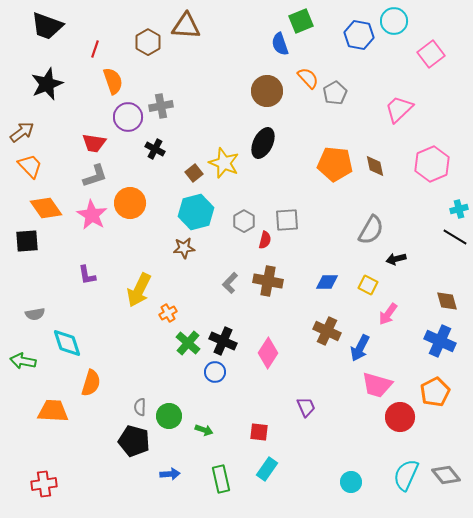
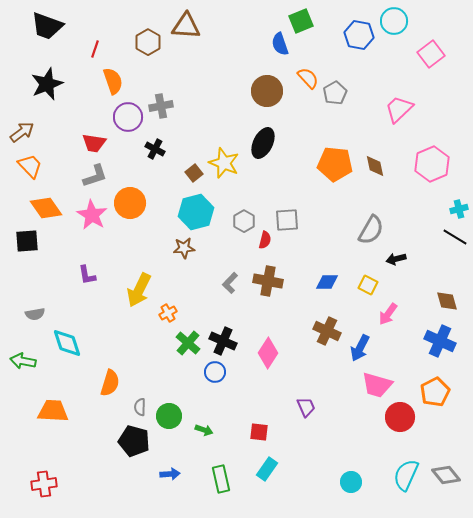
orange semicircle at (91, 383): moved 19 px right
